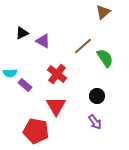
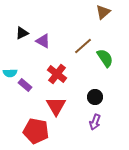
black circle: moved 2 px left, 1 px down
purple arrow: rotated 56 degrees clockwise
